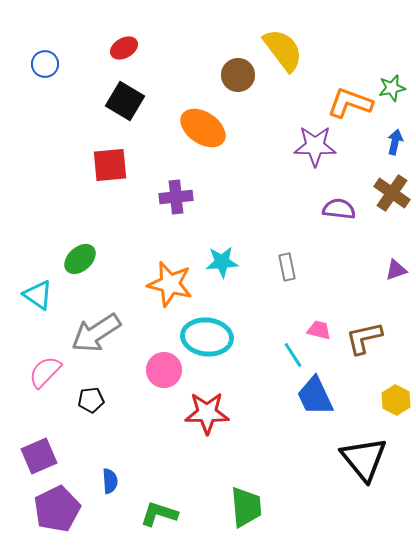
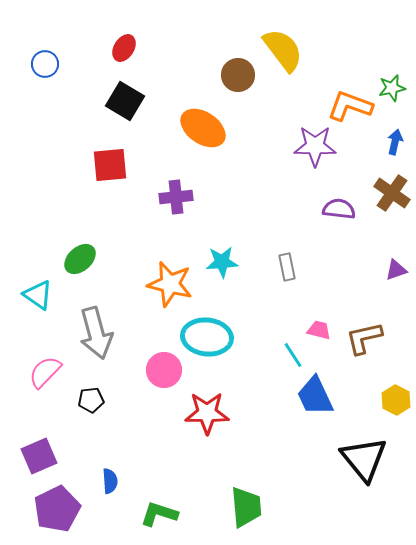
red ellipse: rotated 28 degrees counterclockwise
orange L-shape: moved 3 px down
gray arrow: rotated 72 degrees counterclockwise
